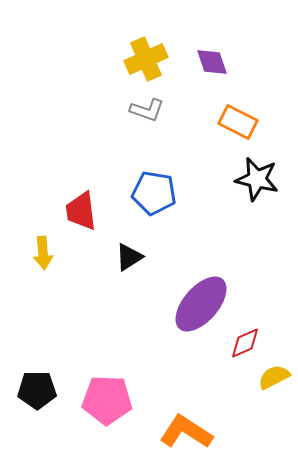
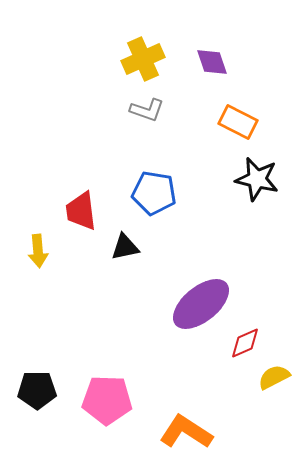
yellow cross: moved 3 px left
yellow arrow: moved 5 px left, 2 px up
black triangle: moved 4 px left, 10 px up; rotated 20 degrees clockwise
purple ellipse: rotated 10 degrees clockwise
